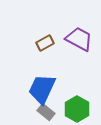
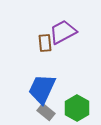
purple trapezoid: moved 16 px left, 7 px up; rotated 56 degrees counterclockwise
brown rectangle: rotated 66 degrees counterclockwise
green hexagon: moved 1 px up
